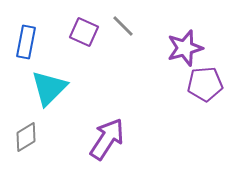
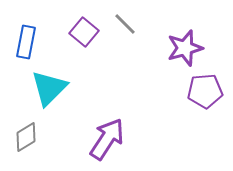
gray line: moved 2 px right, 2 px up
purple square: rotated 16 degrees clockwise
purple pentagon: moved 7 px down
